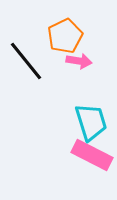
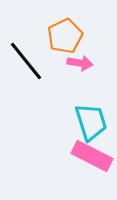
pink arrow: moved 1 px right, 2 px down
pink rectangle: moved 1 px down
